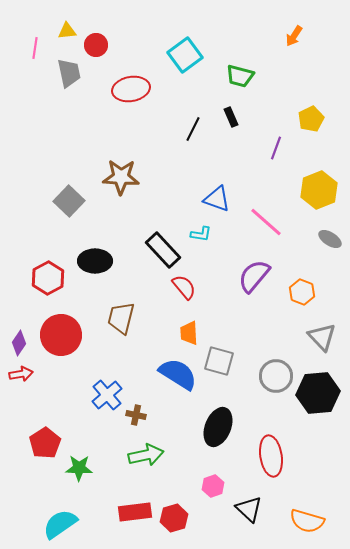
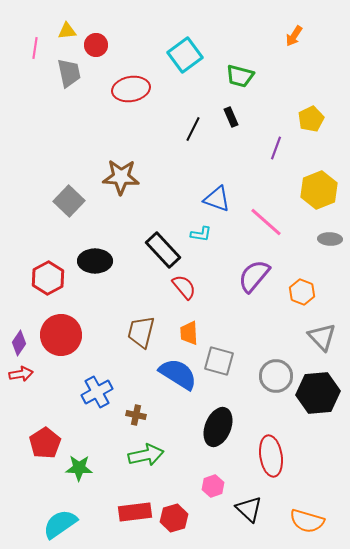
gray ellipse at (330, 239): rotated 30 degrees counterclockwise
brown trapezoid at (121, 318): moved 20 px right, 14 px down
blue cross at (107, 395): moved 10 px left, 3 px up; rotated 12 degrees clockwise
